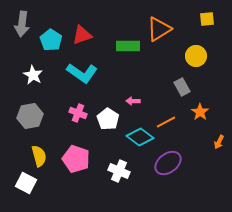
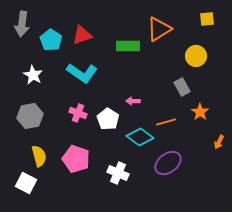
orange line: rotated 12 degrees clockwise
white cross: moved 1 px left, 2 px down
